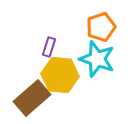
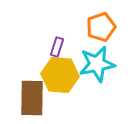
purple rectangle: moved 8 px right
cyan star: moved 5 px down; rotated 30 degrees counterclockwise
brown rectangle: rotated 48 degrees counterclockwise
